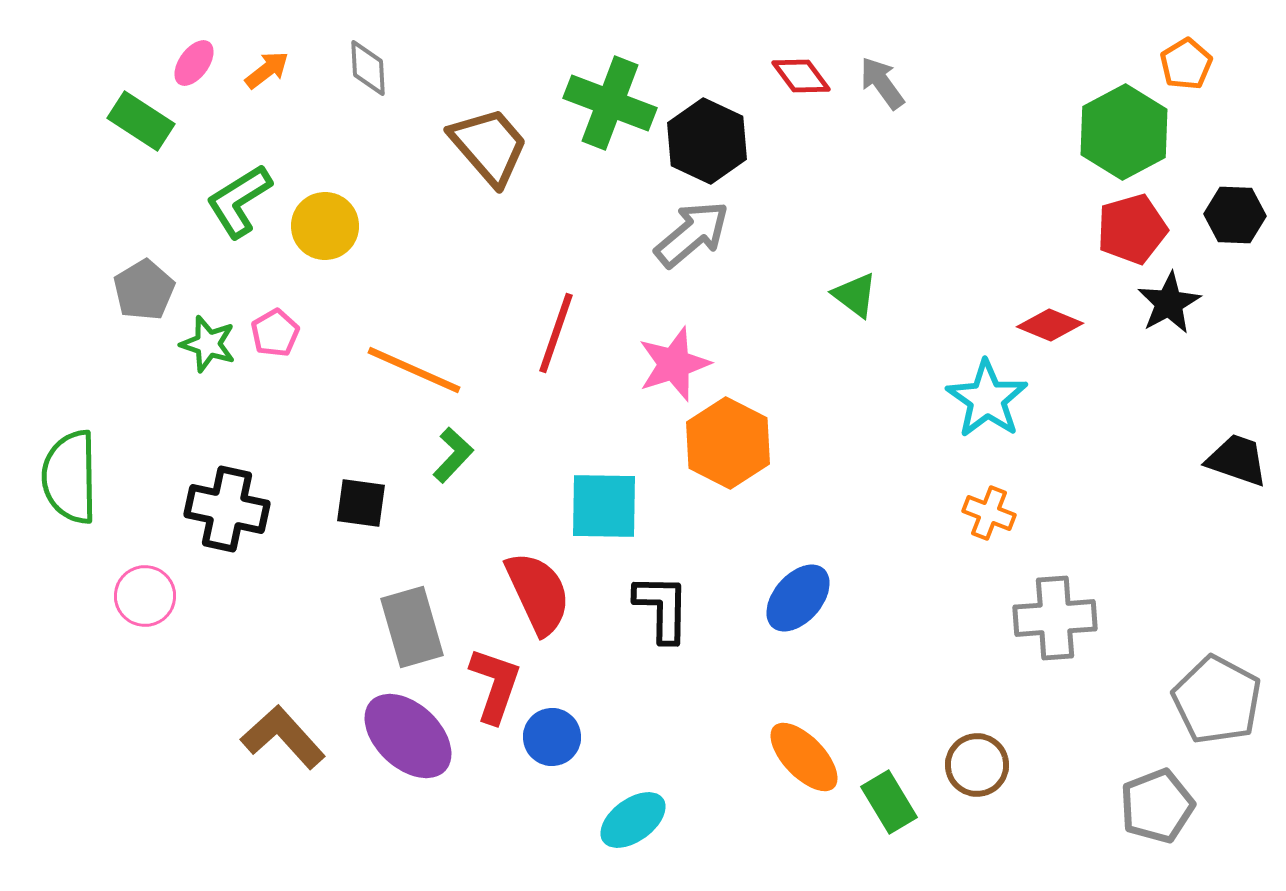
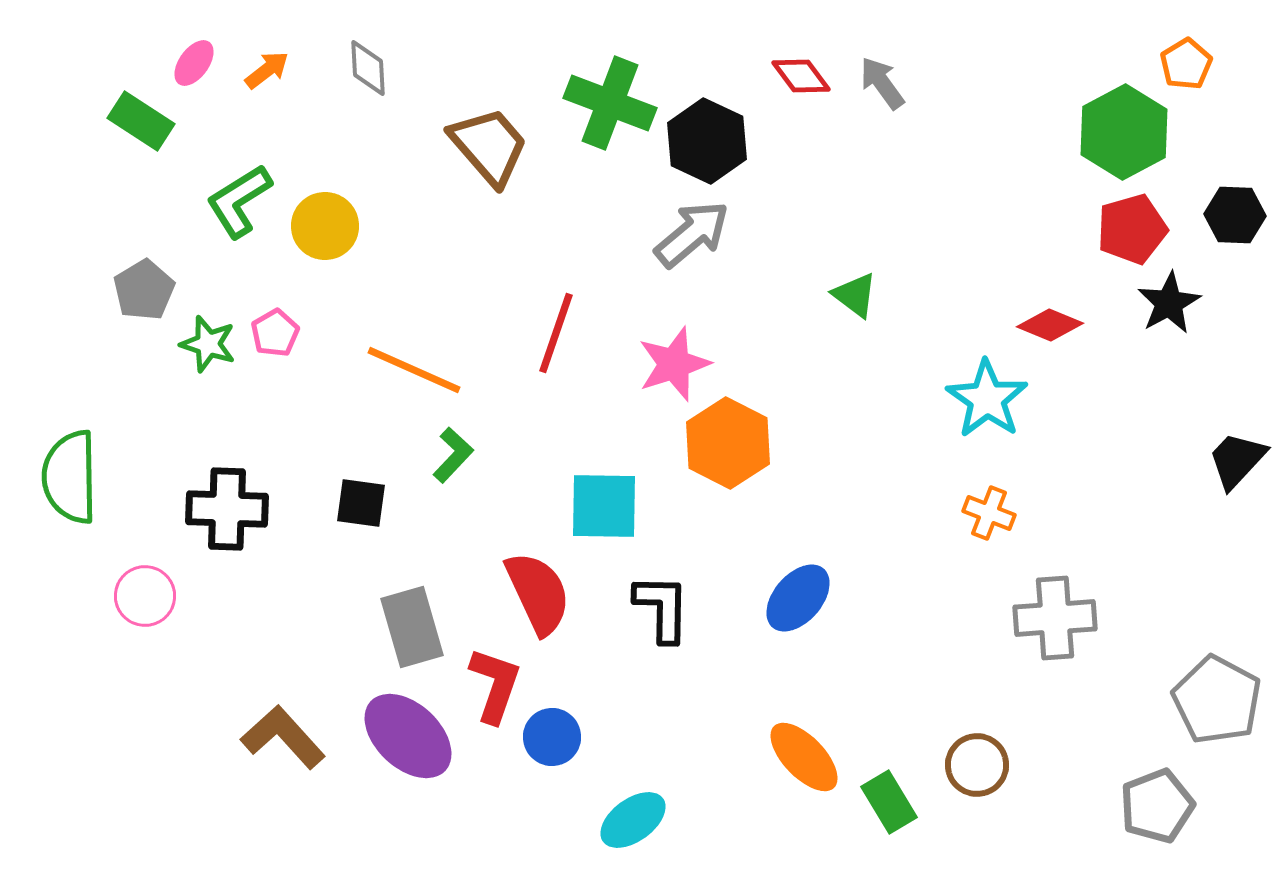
black trapezoid at (1237, 460): rotated 66 degrees counterclockwise
black cross at (227, 509): rotated 10 degrees counterclockwise
